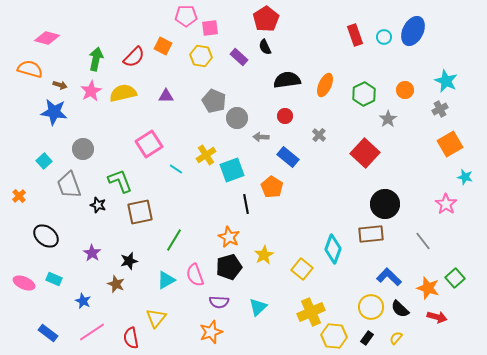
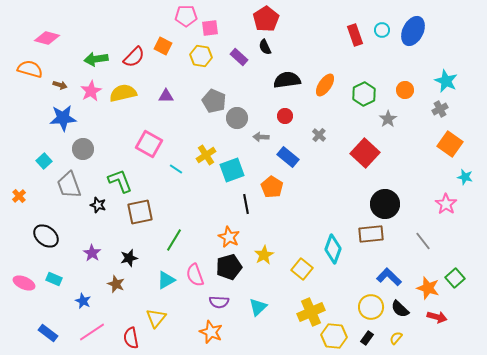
cyan circle at (384, 37): moved 2 px left, 7 px up
green arrow at (96, 59): rotated 110 degrees counterclockwise
orange ellipse at (325, 85): rotated 10 degrees clockwise
blue star at (54, 112): moved 9 px right, 6 px down; rotated 12 degrees counterclockwise
pink square at (149, 144): rotated 28 degrees counterclockwise
orange square at (450, 144): rotated 25 degrees counterclockwise
black star at (129, 261): moved 3 px up
orange star at (211, 332): rotated 30 degrees counterclockwise
